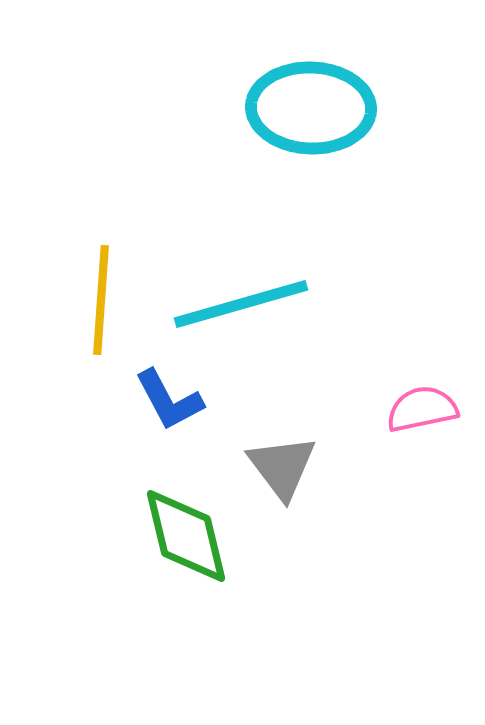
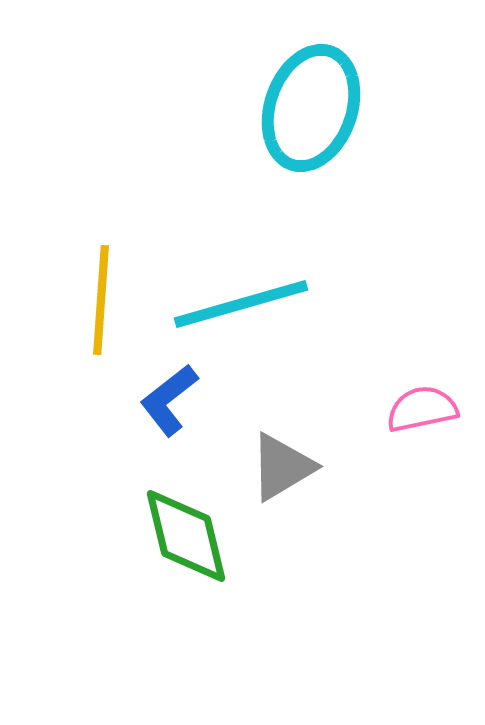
cyan ellipse: rotated 73 degrees counterclockwise
blue L-shape: rotated 80 degrees clockwise
gray triangle: rotated 36 degrees clockwise
